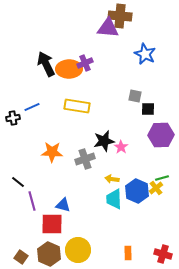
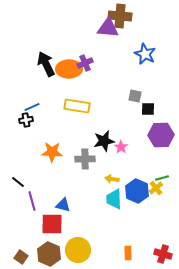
black cross: moved 13 px right, 2 px down
gray cross: rotated 18 degrees clockwise
